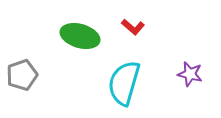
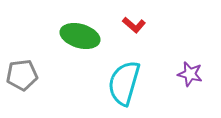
red L-shape: moved 1 px right, 2 px up
gray pentagon: rotated 12 degrees clockwise
